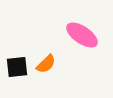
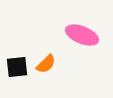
pink ellipse: rotated 12 degrees counterclockwise
